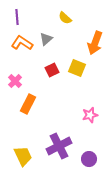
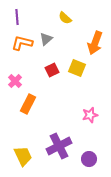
orange L-shape: rotated 20 degrees counterclockwise
